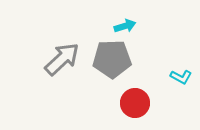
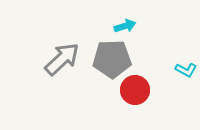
cyan L-shape: moved 5 px right, 7 px up
red circle: moved 13 px up
